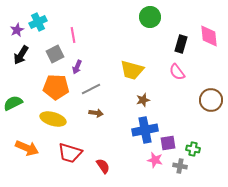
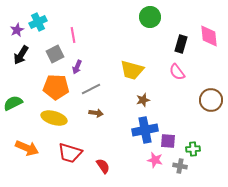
yellow ellipse: moved 1 px right, 1 px up
purple square: moved 2 px up; rotated 14 degrees clockwise
green cross: rotated 16 degrees counterclockwise
